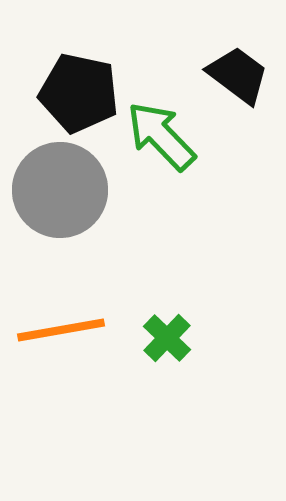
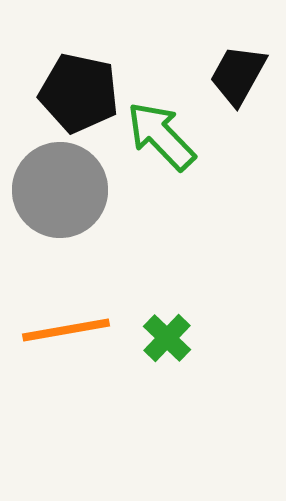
black trapezoid: rotated 98 degrees counterclockwise
orange line: moved 5 px right
